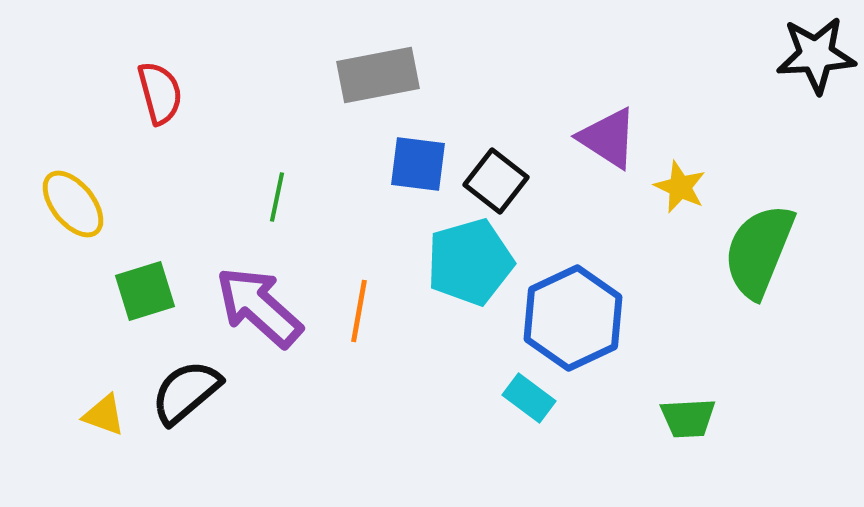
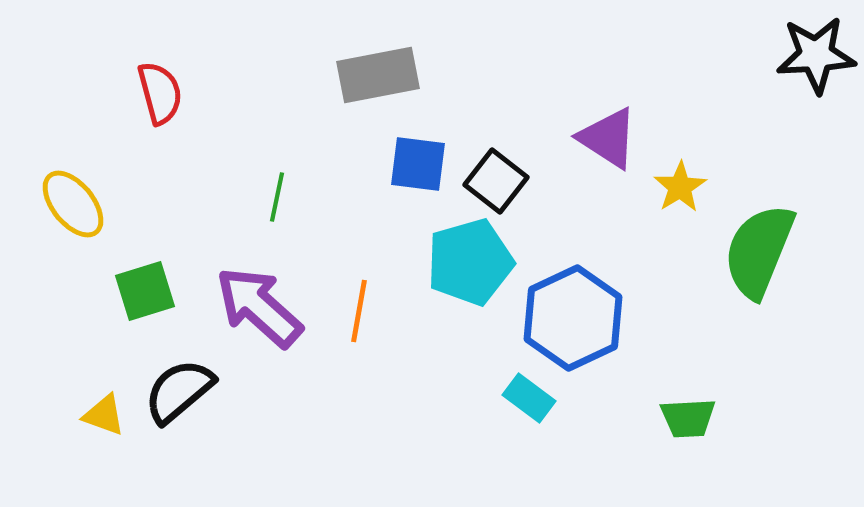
yellow star: rotated 16 degrees clockwise
black semicircle: moved 7 px left, 1 px up
